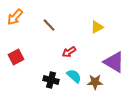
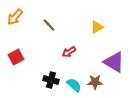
cyan semicircle: moved 9 px down
